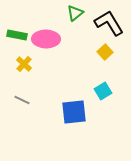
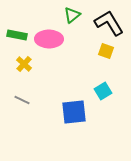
green triangle: moved 3 px left, 2 px down
pink ellipse: moved 3 px right
yellow square: moved 1 px right, 1 px up; rotated 28 degrees counterclockwise
